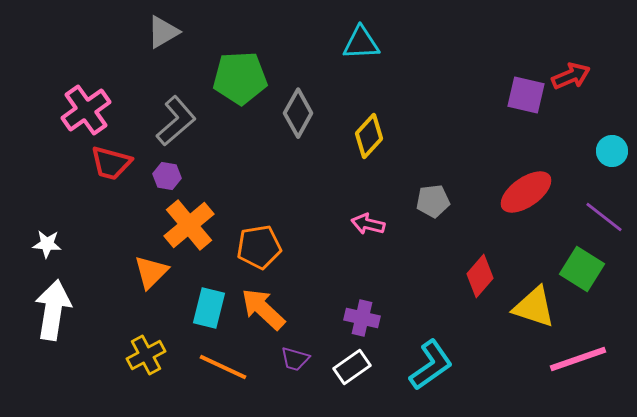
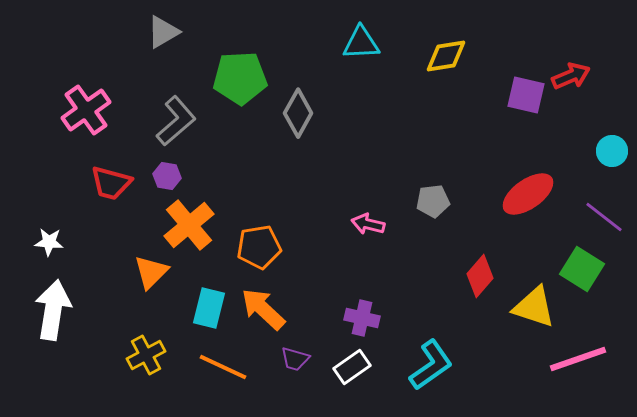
yellow diamond: moved 77 px right, 80 px up; rotated 39 degrees clockwise
red trapezoid: moved 20 px down
red ellipse: moved 2 px right, 2 px down
white star: moved 2 px right, 2 px up
